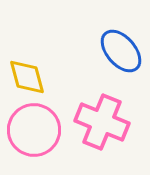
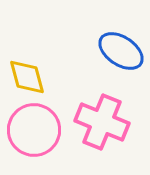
blue ellipse: rotated 15 degrees counterclockwise
